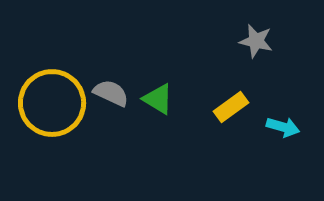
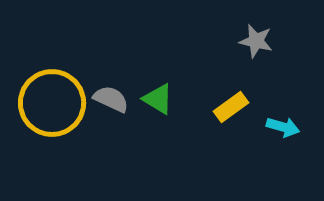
gray semicircle: moved 6 px down
